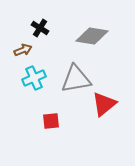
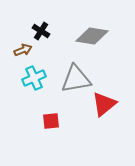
black cross: moved 1 px right, 3 px down
